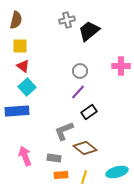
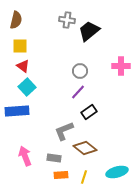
gray cross: rotated 21 degrees clockwise
